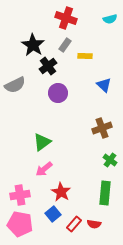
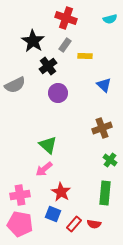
black star: moved 4 px up
green triangle: moved 6 px right, 3 px down; rotated 42 degrees counterclockwise
blue square: rotated 28 degrees counterclockwise
